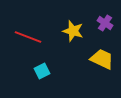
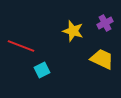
purple cross: rotated 28 degrees clockwise
red line: moved 7 px left, 9 px down
cyan square: moved 1 px up
